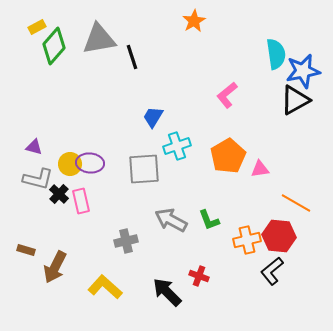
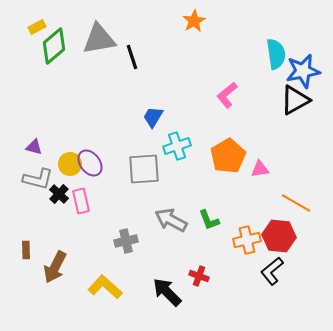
green diamond: rotated 9 degrees clockwise
purple ellipse: rotated 48 degrees clockwise
brown rectangle: rotated 72 degrees clockwise
